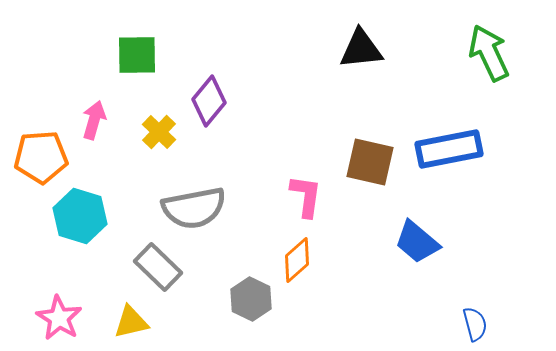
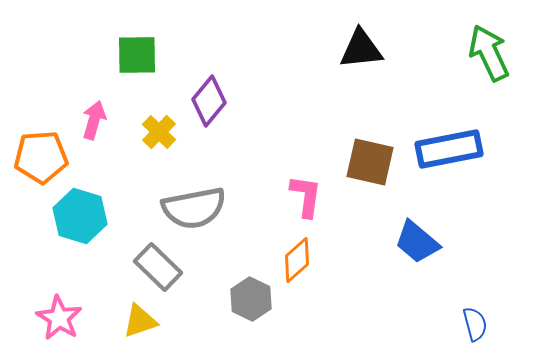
yellow triangle: moved 9 px right, 1 px up; rotated 6 degrees counterclockwise
